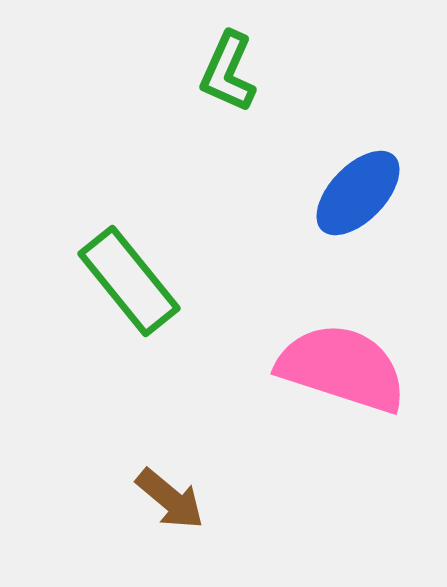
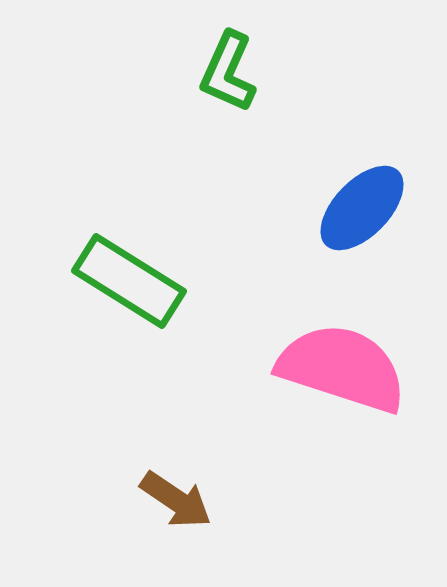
blue ellipse: moved 4 px right, 15 px down
green rectangle: rotated 19 degrees counterclockwise
brown arrow: moved 6 px right, 1 px down; rotated 6 degrees counterclockwise
